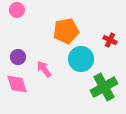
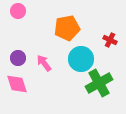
pink circle: moved 1 px right, 1 px down
orange pentagon: moved 1 px right, 3 px up
purple circle: moved 1 px down
pink arrow: moved 6 px up
green cross: moved 5 px left, 4 px up
